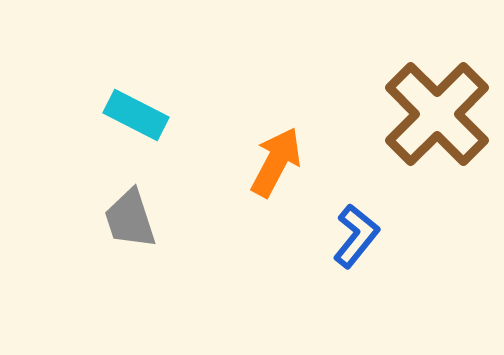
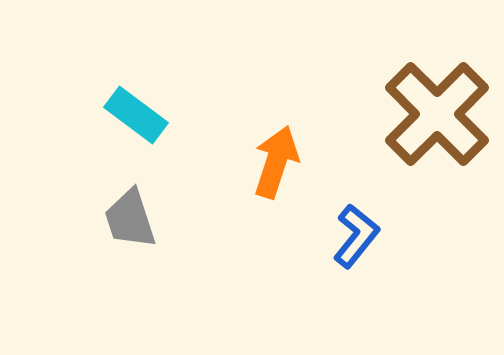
cyan rectangle: rotated 10 degrees clockwise
orange arrow: rotated 10 degrees counterclockwise
